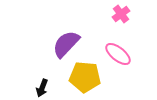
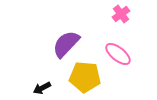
black arrow: rotated 42 degrees clockwise
